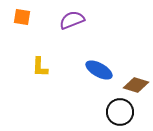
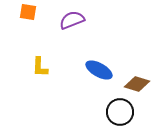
orange square: moved 6 px right, 5 px up
brown diamond: moved 1 px right, 1 px up
